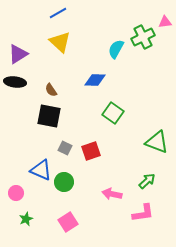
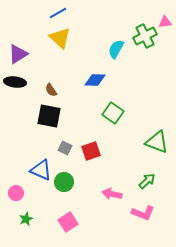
green cross: moved 2 px right, 1 px up
yellow triangle: moved 4 px up
pink L-shape: rotated 30 degrees clockwise
